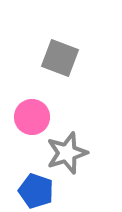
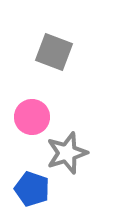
gray square: moved 6 px left, 6 px up
blue pentagon: moved 4 px left, 2 px up
